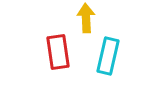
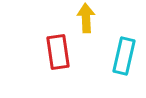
cyan rectangle: moved 16 px right
